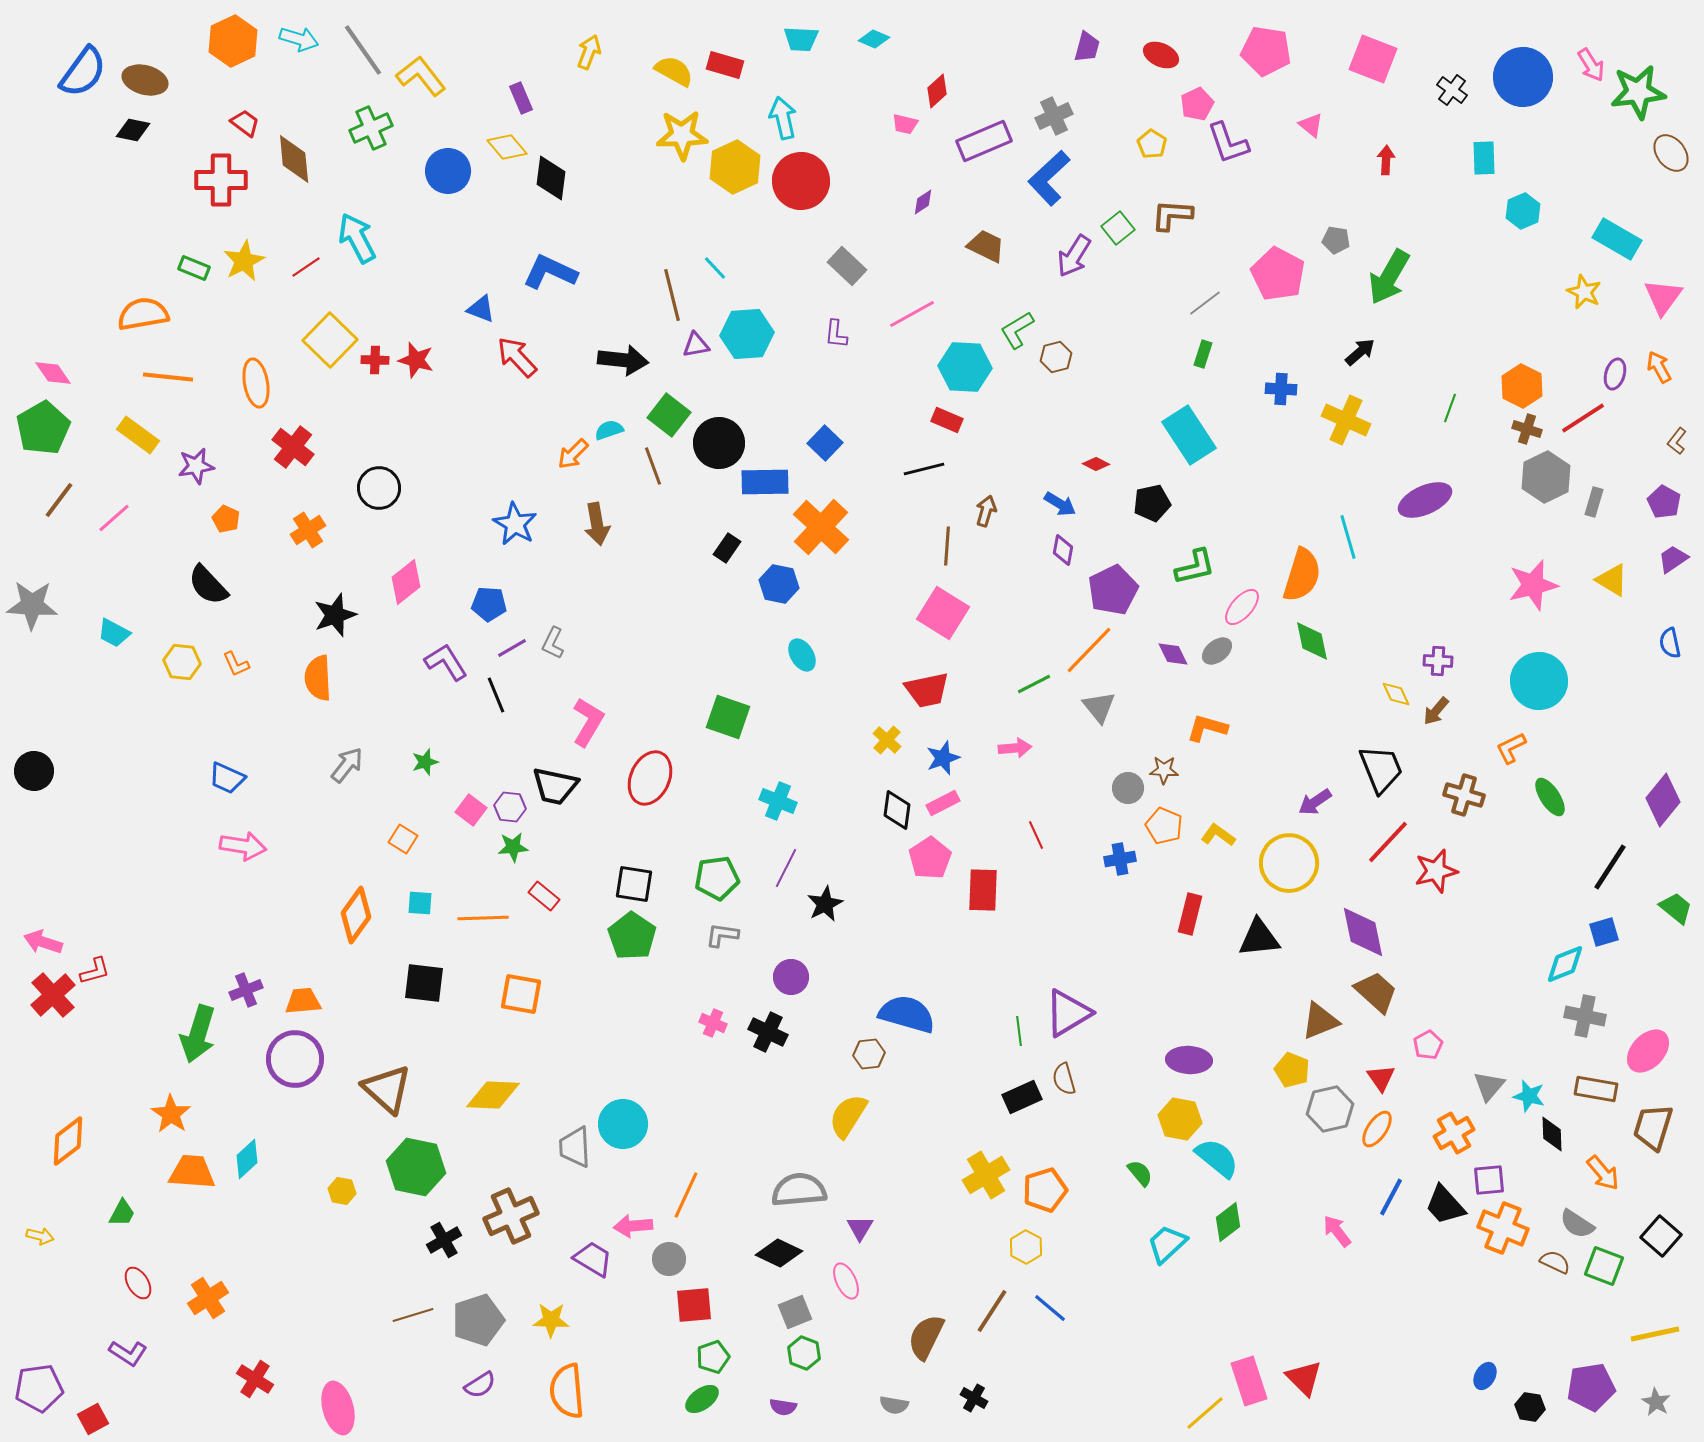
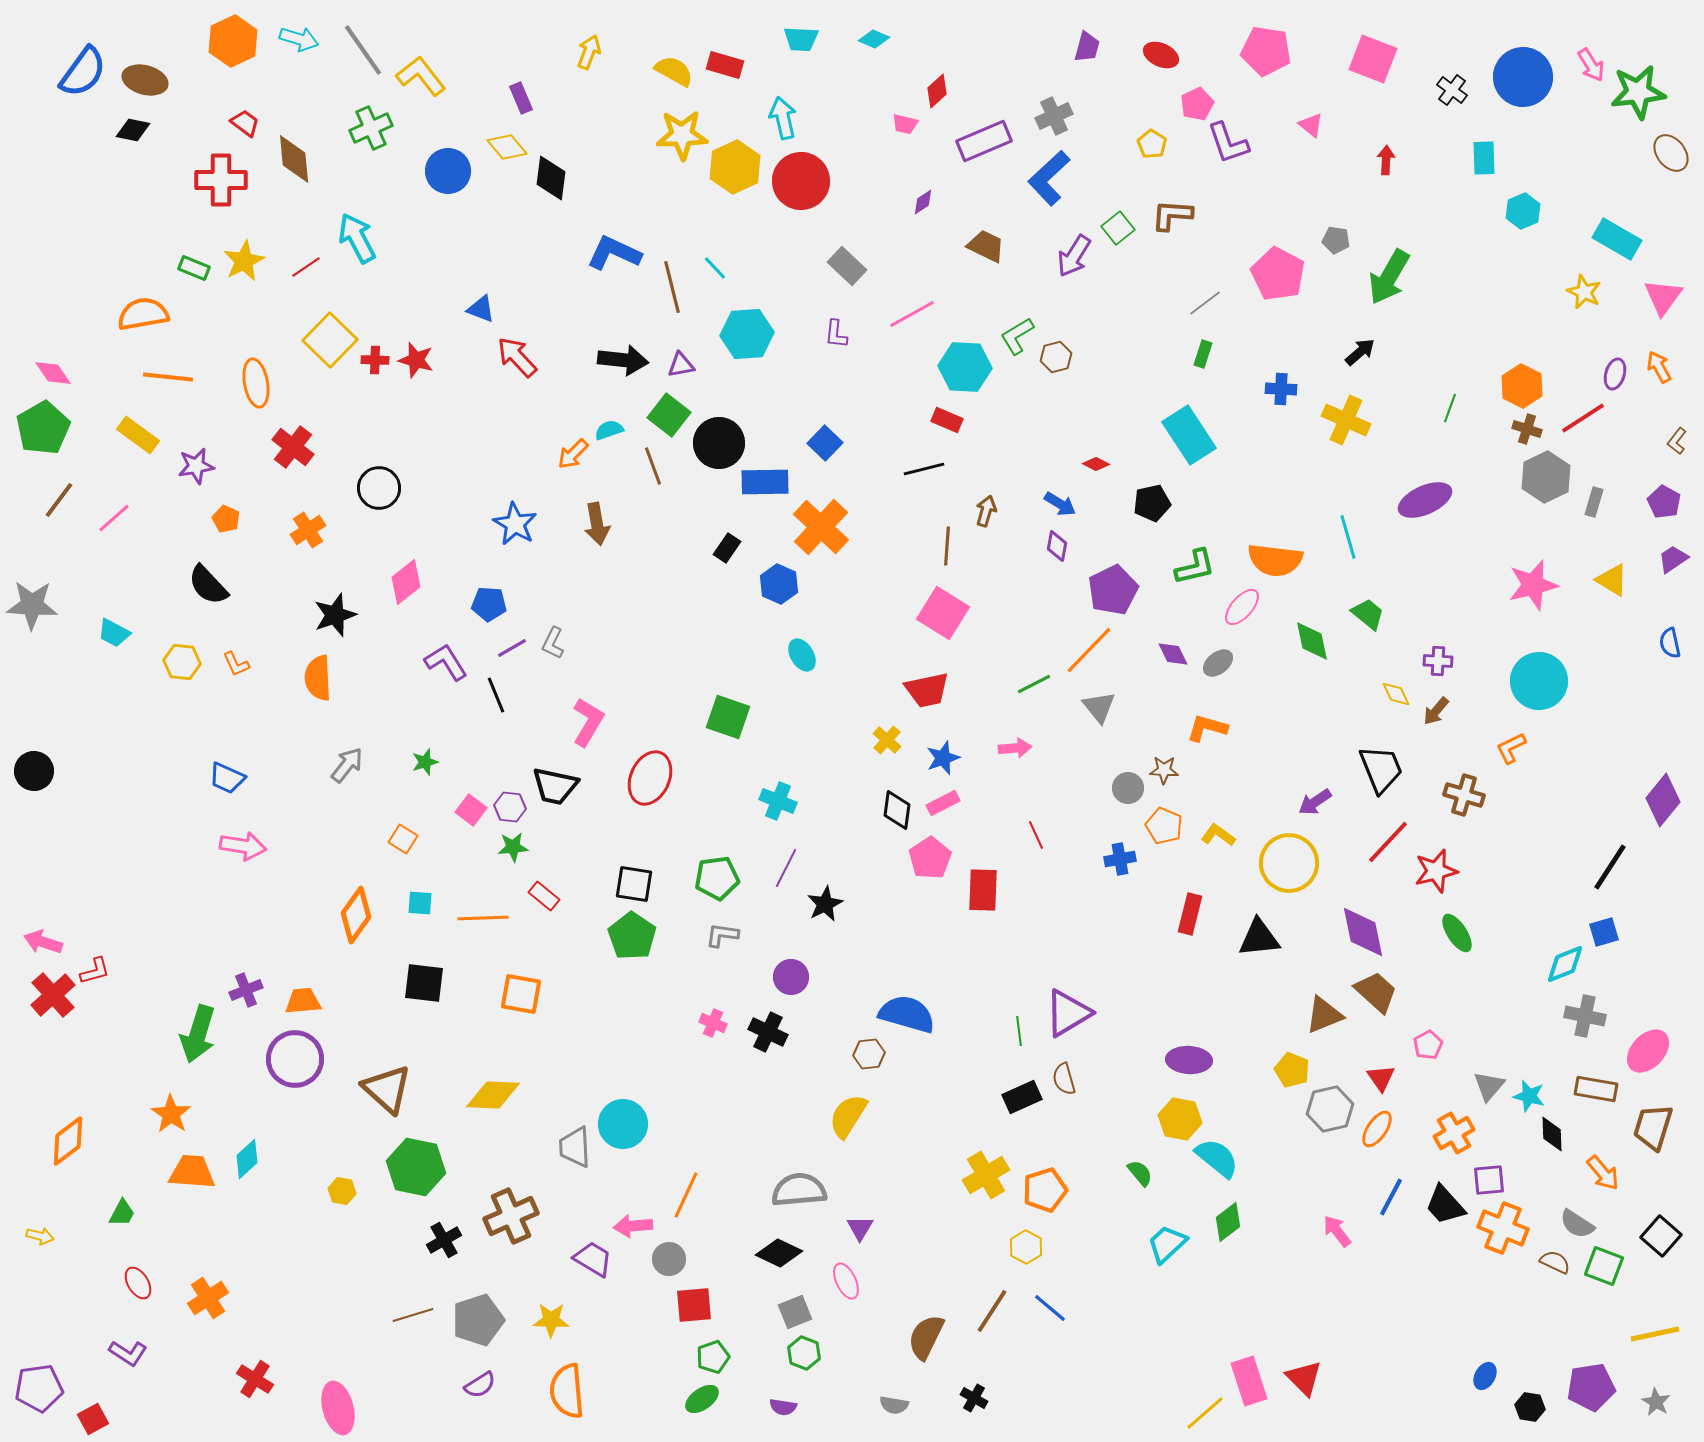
blue L-shape at (550, 272): moved 64 px right, 19 px up
brown line at (672, 295): moved 8 px up
green L-shape at (1017, 330): moved 6 px down
purple triangle at (696, 345): moved 15 px left, 20 px down
purple diamond at (1063, 550): moved 6 px left, 4 px up
orange semicircle at (1302, 575): moved 27 px left, 15 px up; rotated 80 degrees clockwise
blue hexagon at (779, 584): rotated 12 degrees clockwise
gray ellipse at (1217, 651): moved 1 px right, 12 px down
green ellipse at (1550, 797): moved 93 px left, 136 px down
green trapezoid at (1676, 908): moved 308 px left, 294 px up
brown triangle at (1320, 1021): moved 4 px right, 6 px up
